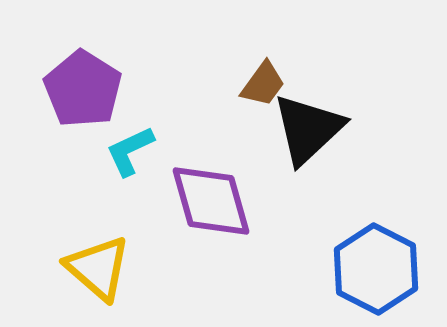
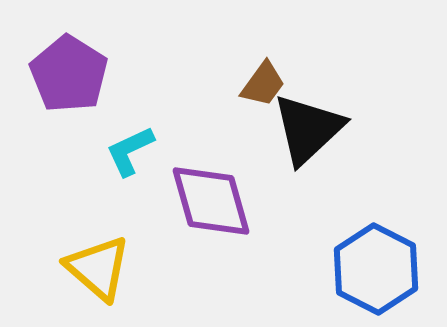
purple pentagon: moved 14 px left, 15 px up
